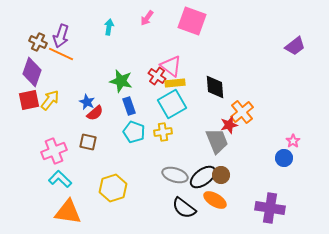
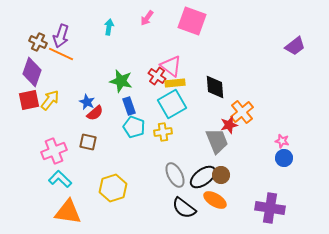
cyan pentagon: moved 5 px up
pink star: moved 11 px left; rotated 24 degrees counterclockwise
gray ellipse: rotated 45 degrees clockwise
